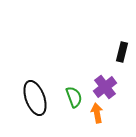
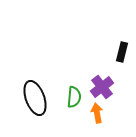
purple cross: moved 3 px left
green semicircle: rotated 25 degrees clockwise
